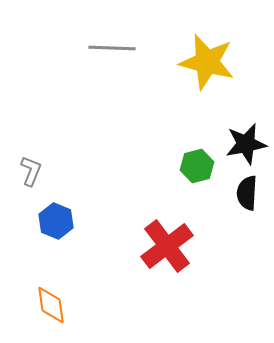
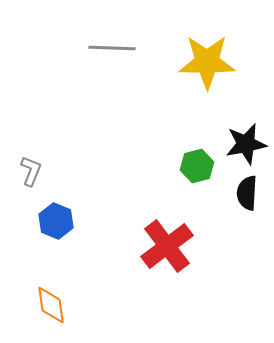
yellow star: rotated 14 degrees counterclockwise
